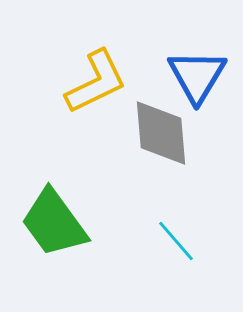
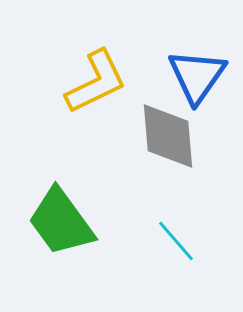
blue triangle: rotated 4 degrees clockwise
gray diamond: moved 7 px right, 3 px down
green trapezoid: moved 7 px right, 1 px up
